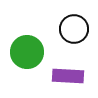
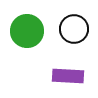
green circle: moved 21 px up
